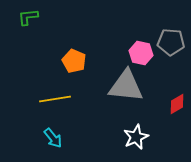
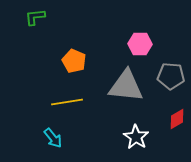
green L-shape: moved 7 px right
gray pentagon: moved 34 px down
pink hexagon: moved 1 px left, 9 px up; rotated 10 degrees counterclockwise
yellow line: moved 12 px right, 3 px down
red diamond: moved 15 px down
white star: rotated 15 degrees counterclockwise
